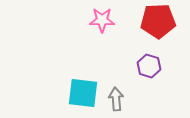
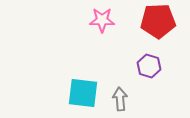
gray arrow: moved 4 px right
